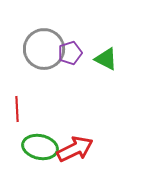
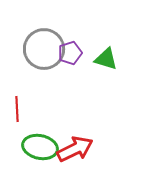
green triangle: rotated 10 degrees counterclockwise
